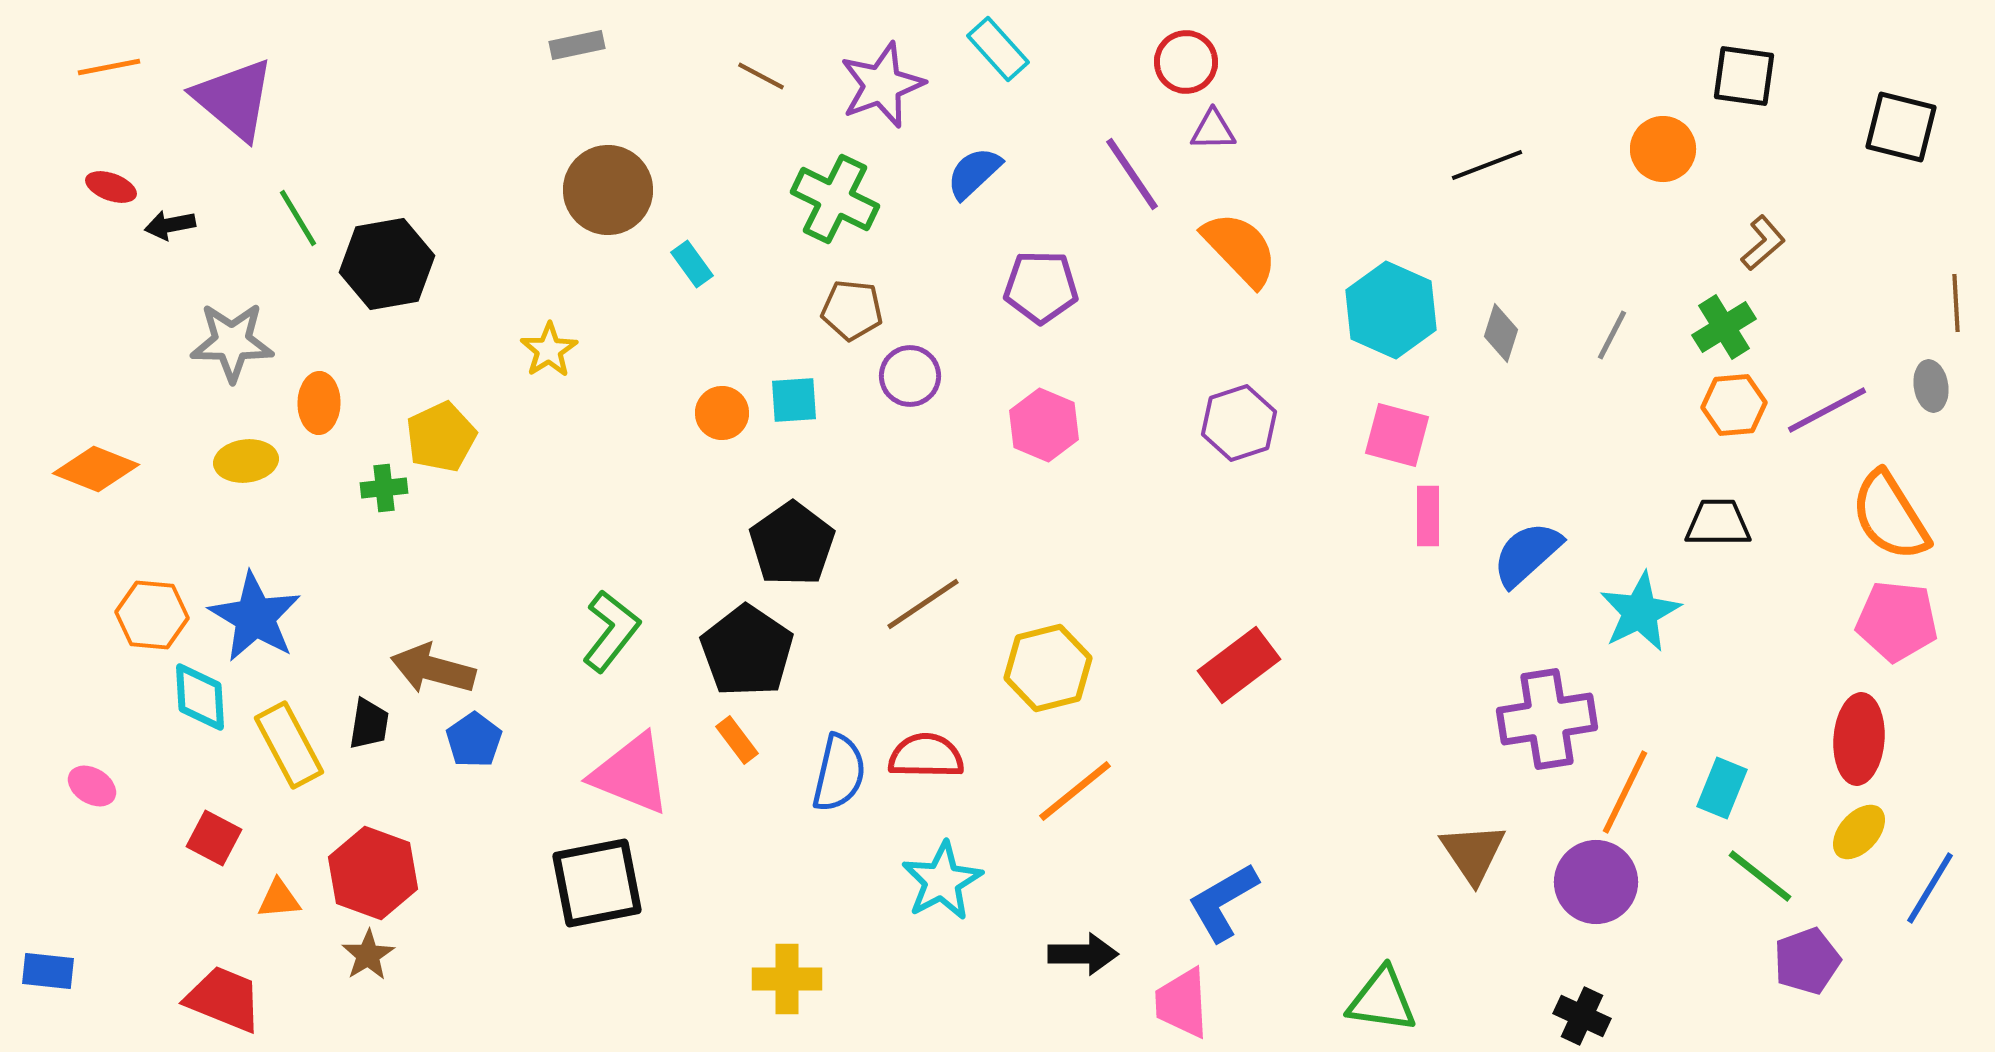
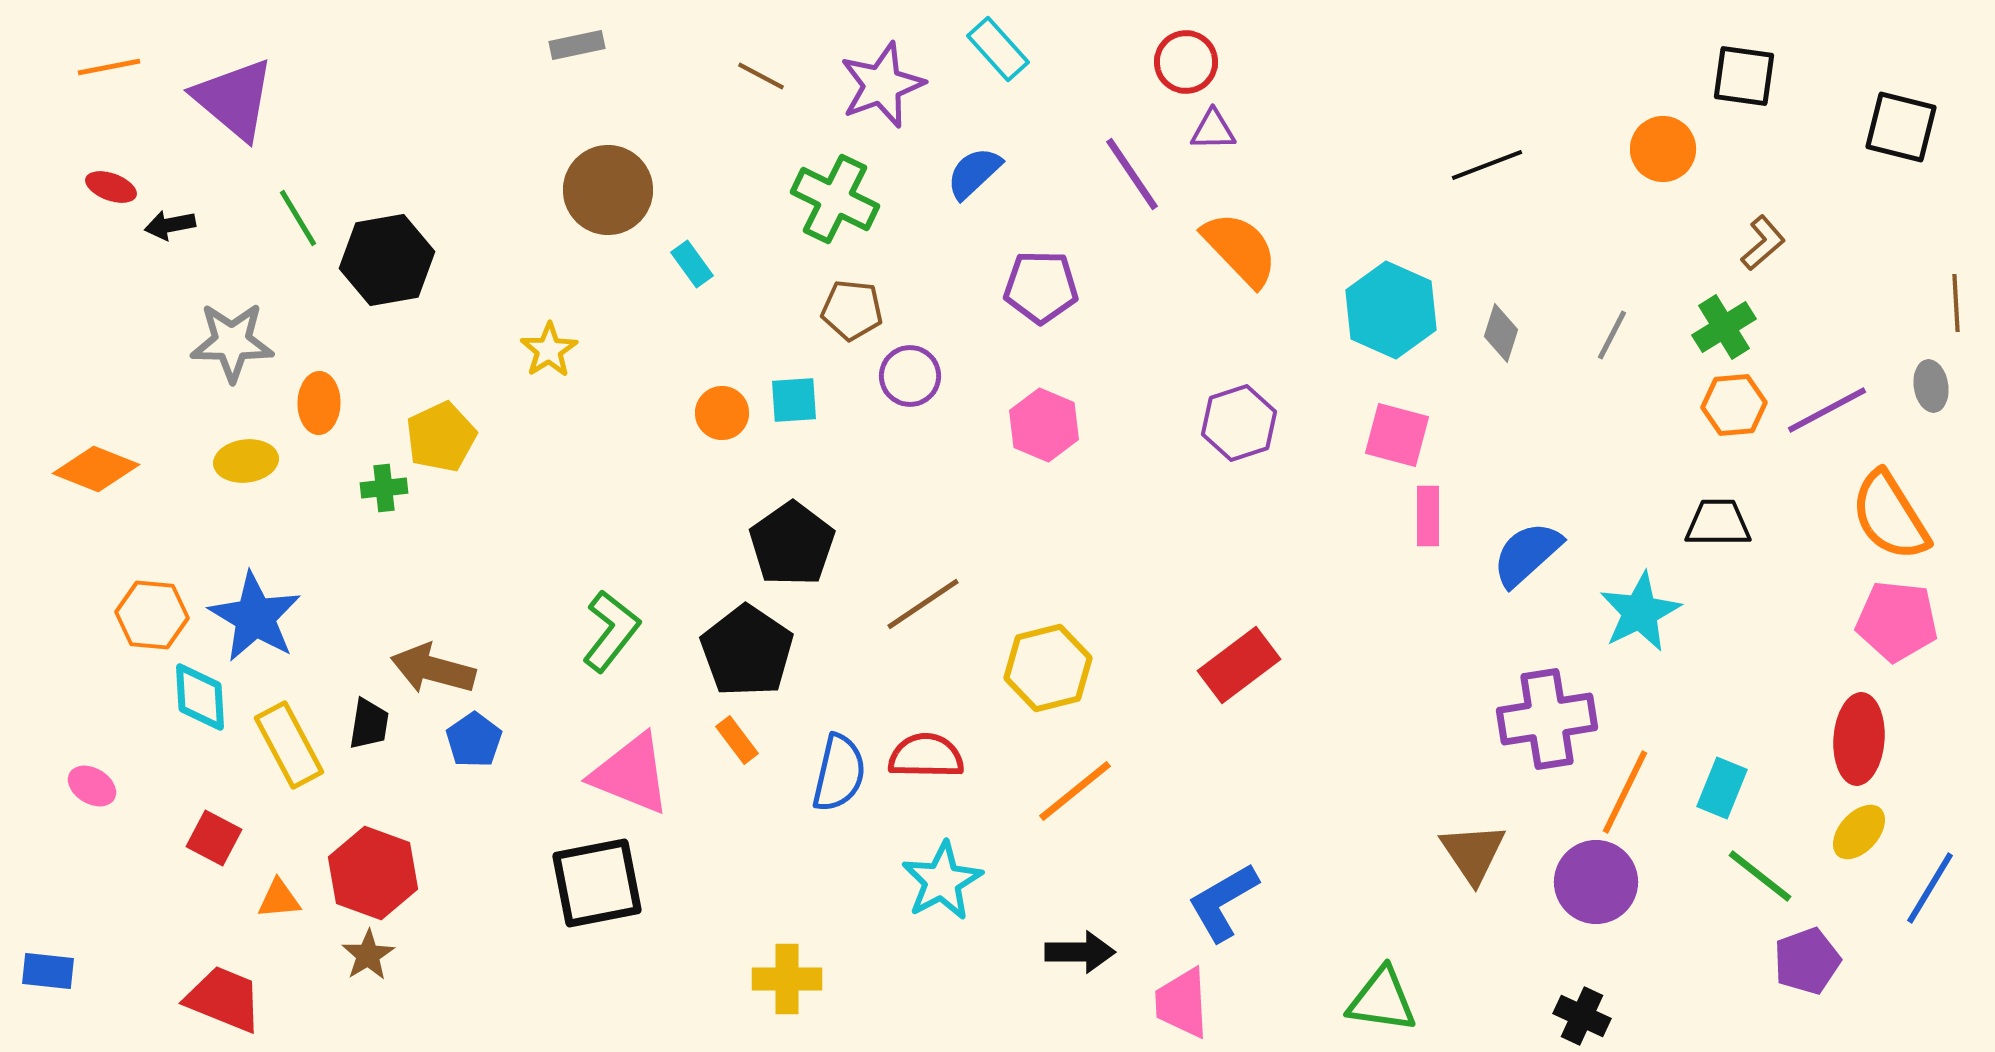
black hexagon at (387, 264): moved 4 px up
black arrow at (1083, 954): moved 3 px left, 2 px up
